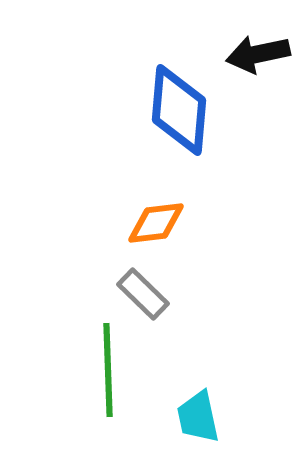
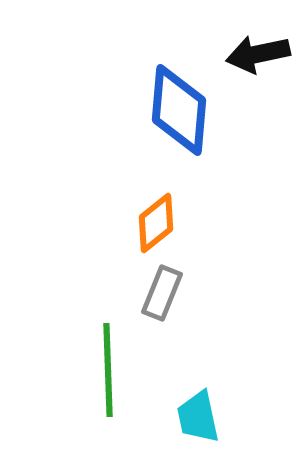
orange diamond: rotated 32 degrees counterclockwise
gray rectangle: moved 19 px right, 1 px up; rotated 68 degrees clockwise
